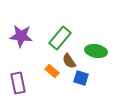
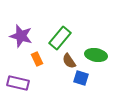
purple star: rotated 10 degrees clockwise
green ellipse: moved 4 px down
orange rectangle: moved 15 px left, 12 px up; rotated 24 degrees clockwise
purple rectangle: rotated 65 degrees counterclockwise
